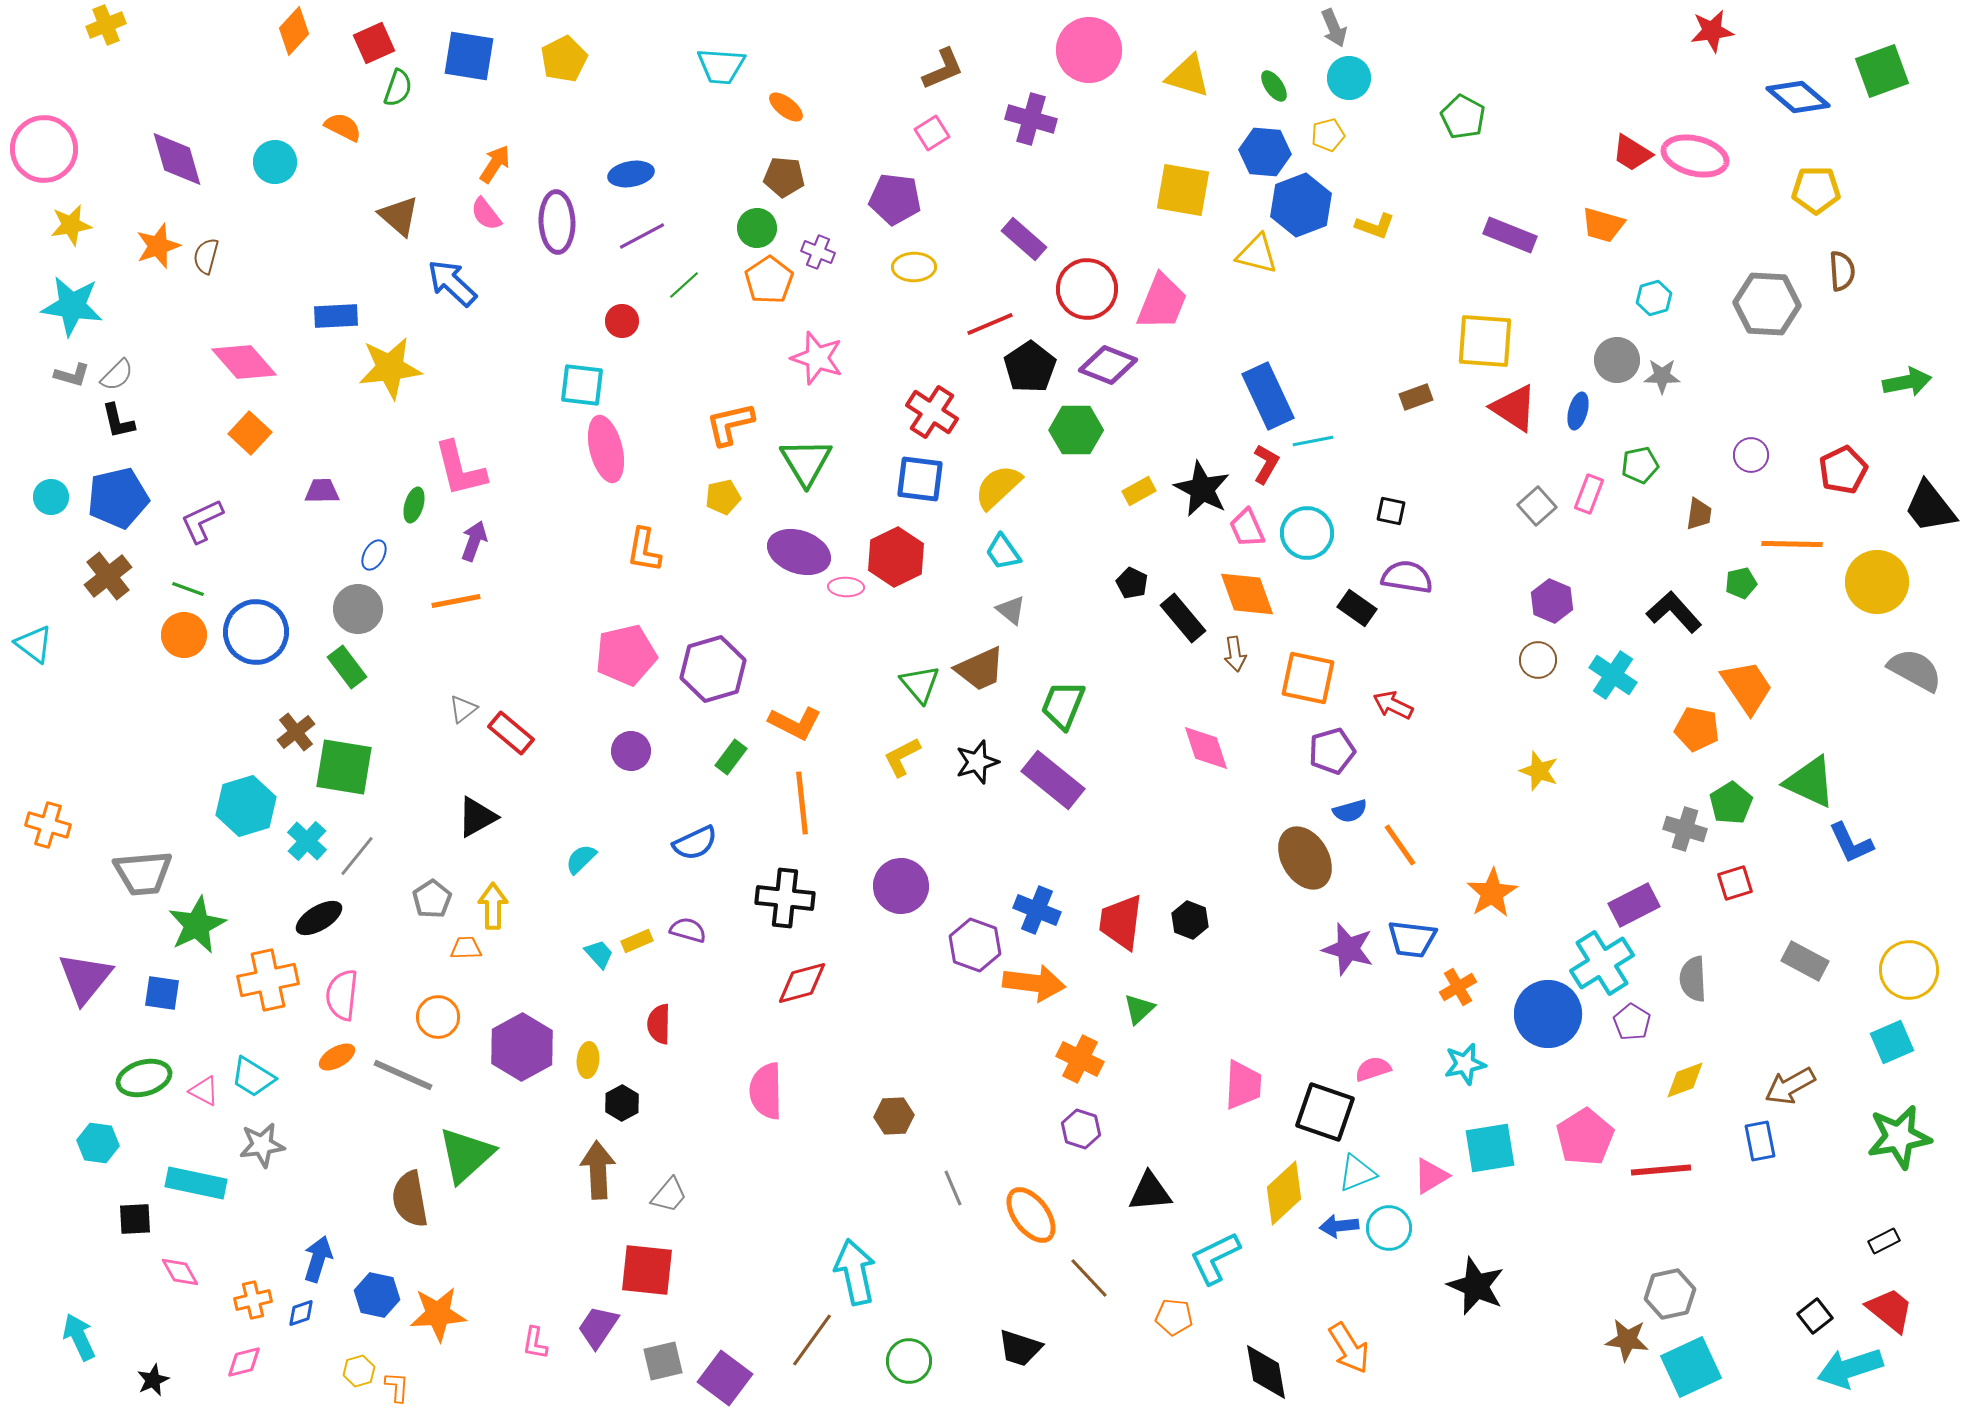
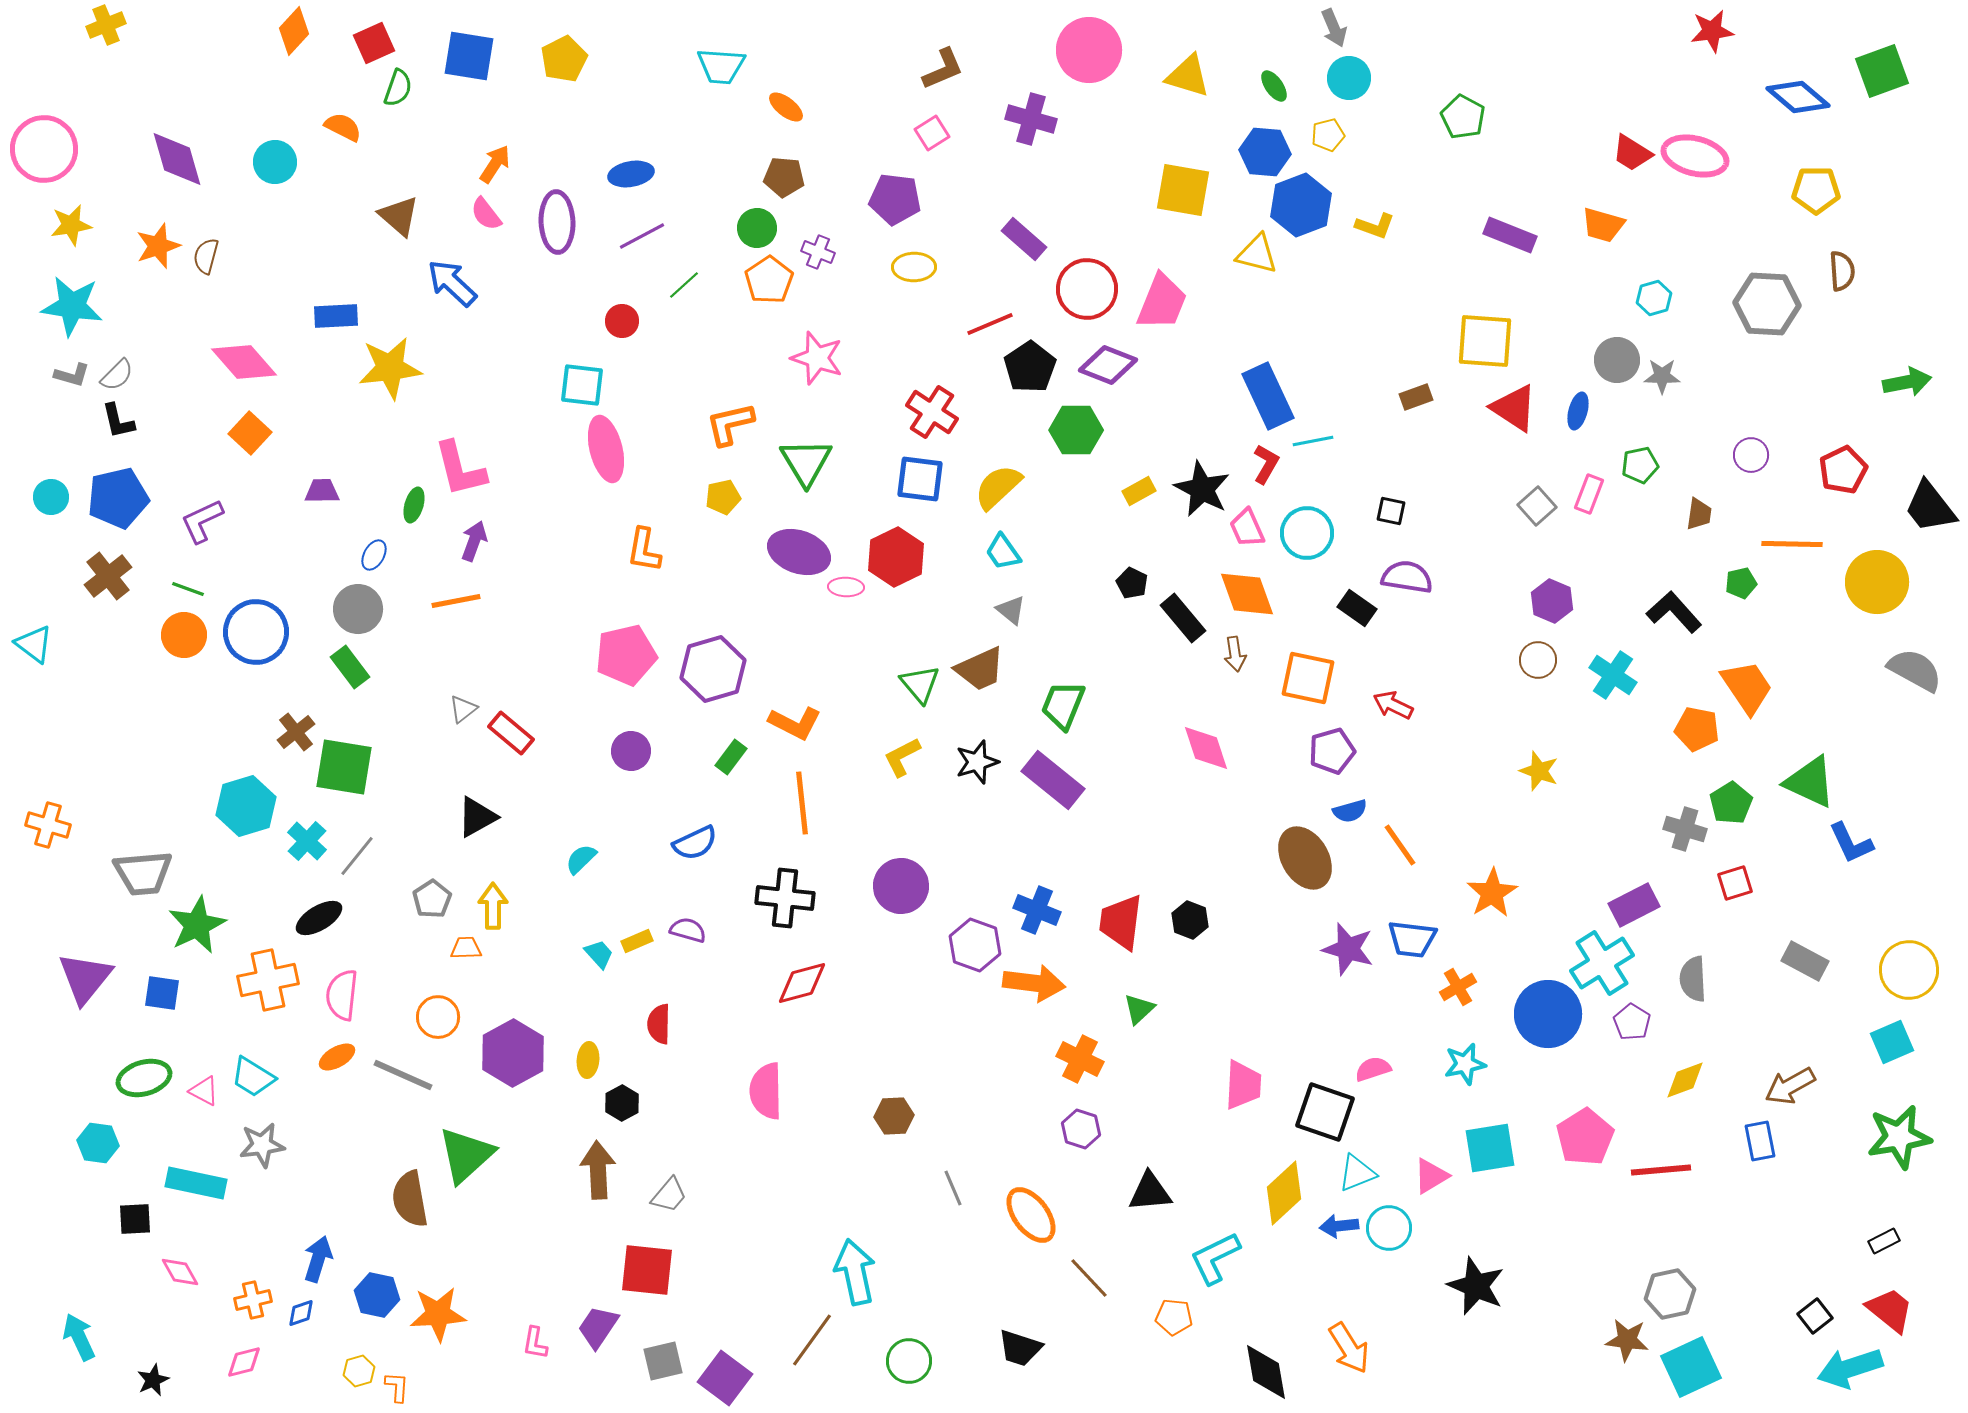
green rectangle at (347, 667): moved 3 px right
purple hexagon at (522, 1047): moved 9 px left, 6 px down
